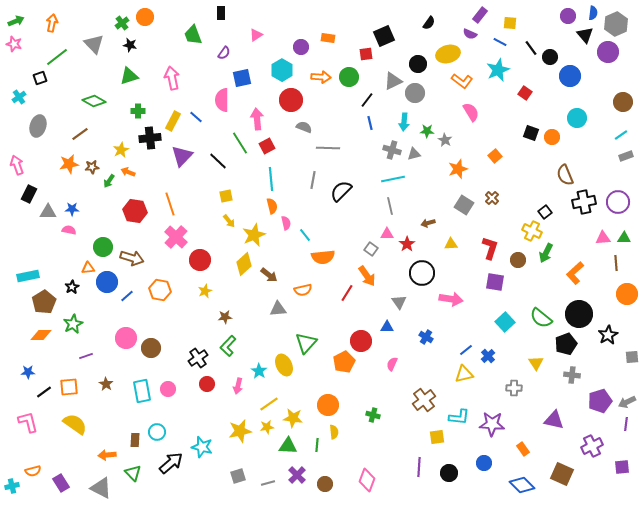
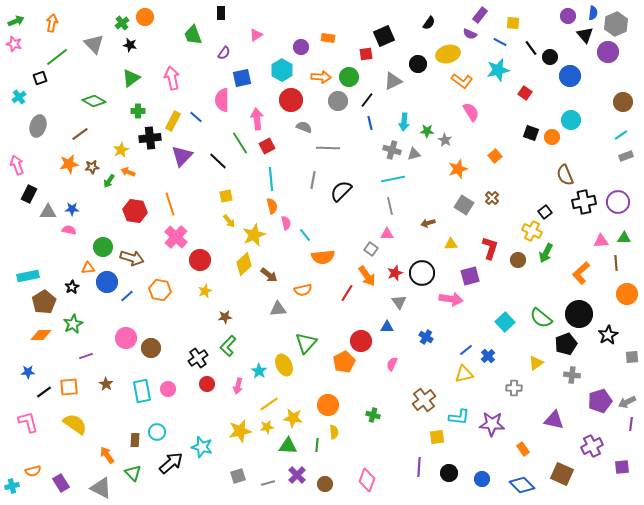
yellow square at (510, 23): moved 3 px right
cyan star at (498, 70): rotated 10 degrees clockwise
green triangle at (129, 76): moved 2 px right, 2 px down; rotated 18 degrees counterclockwise
gray circle at (415, 93): moved 77 px left, 8 px down
cyan circle at (577, 118): moved 6 px left, 2 px down
pink triangle at (603, 238): moved 2 px left, 3 px down
red star at (407, 244): moved 12 px left, 29 px down; rotated 14 degrees clockwise
orange L-shape at (575, 273): moved 6 px right
purple square at (495, 282): moved 25 px left, 6 px up; rotated 24 degrees counterclockwise
yellow triangle at (536, 363): rotated 28 degrees clockwise
purple line at (626, 424): moved 5 px right
orange arrow at (107, 455): rotated 60 degrees clockwise
blue circle at (484, 463): moved 2 px left, 16 px down
